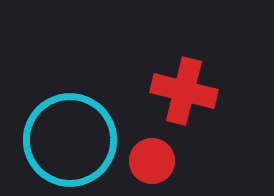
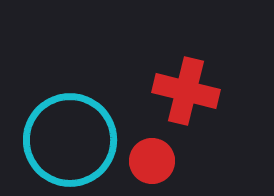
red cross: moved 2 px right
